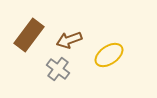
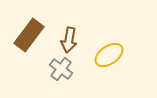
brown arrow: rotated 60 degrees counterclockwise
gray cross: moved 3 px right
